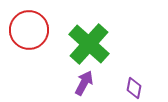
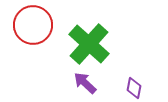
red circle: moved 4 px right, 5 px up
purple arrow: moved 1 px right; rotated 75 degrees counterclockwise
